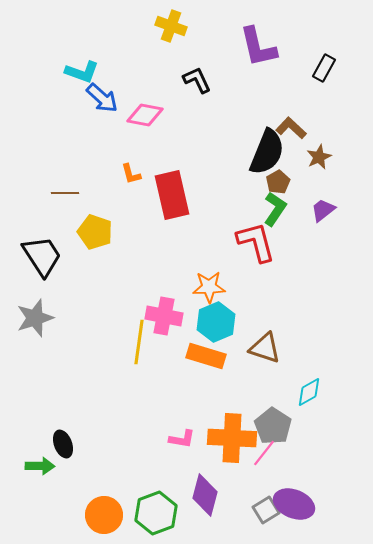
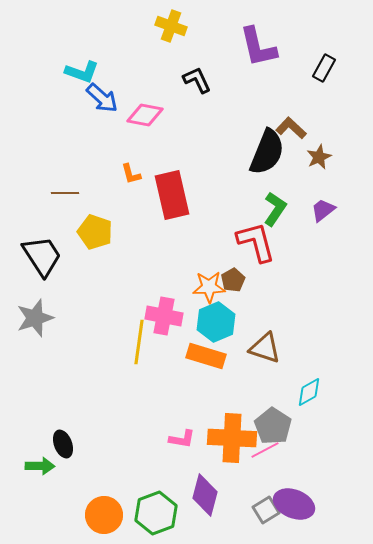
brown pentagon: moved 45 px left, 98 px down
pink line: moved 1 px right, 3 px up; rotated 24 degrees clockwise
